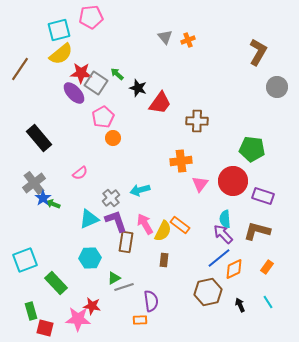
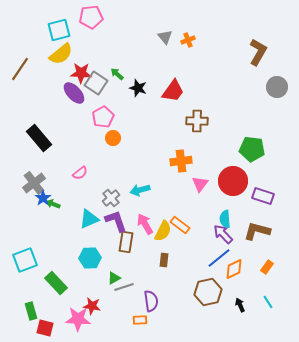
red trapezoid at (160, 103): moved 13 px right, 12 px up
